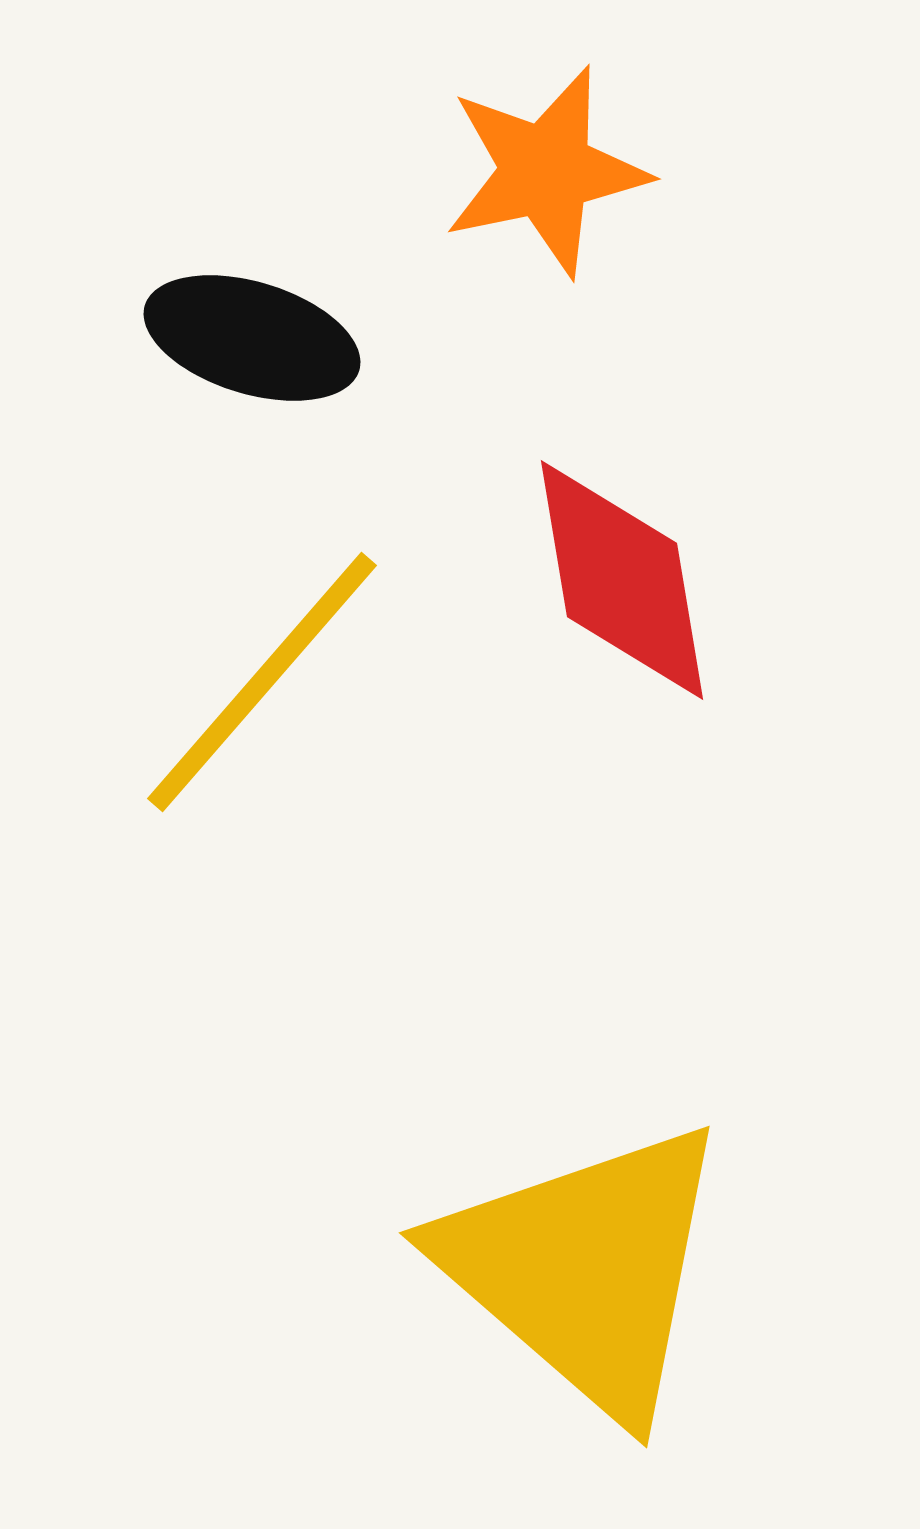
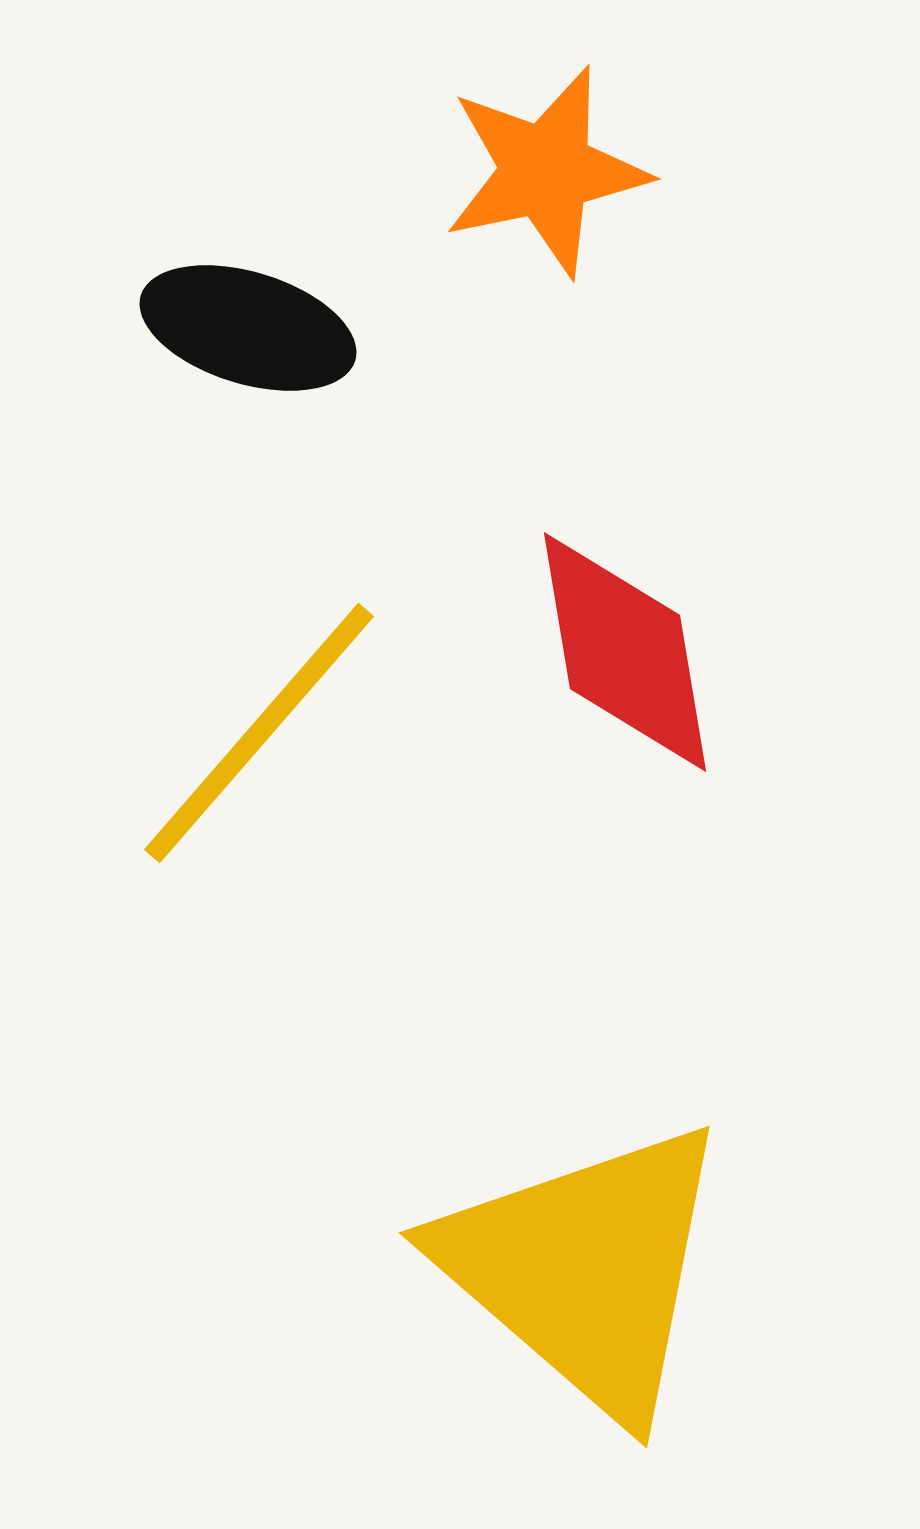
black ellipse: moved 4 px left, 10 px up
red diamond: moved 3 px right, 72 px down
yellow line: moved 3 px left, 51 px down
